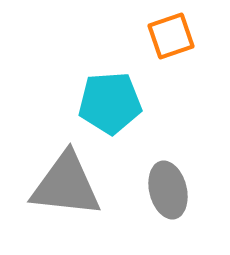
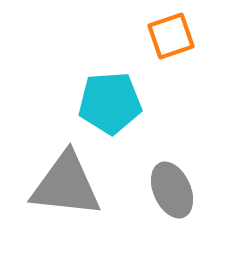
gray ellipse: moved 4 px right; rotated 10 degrees counterclockwise
